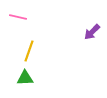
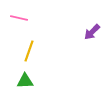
pink line: moved 1 px right, 1 px down
green triangle: moved 3 px down
